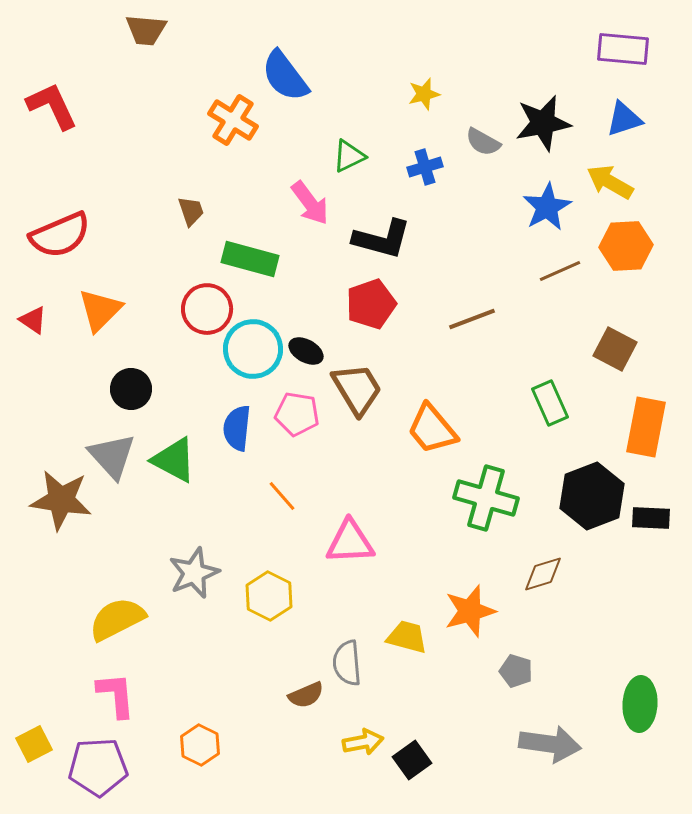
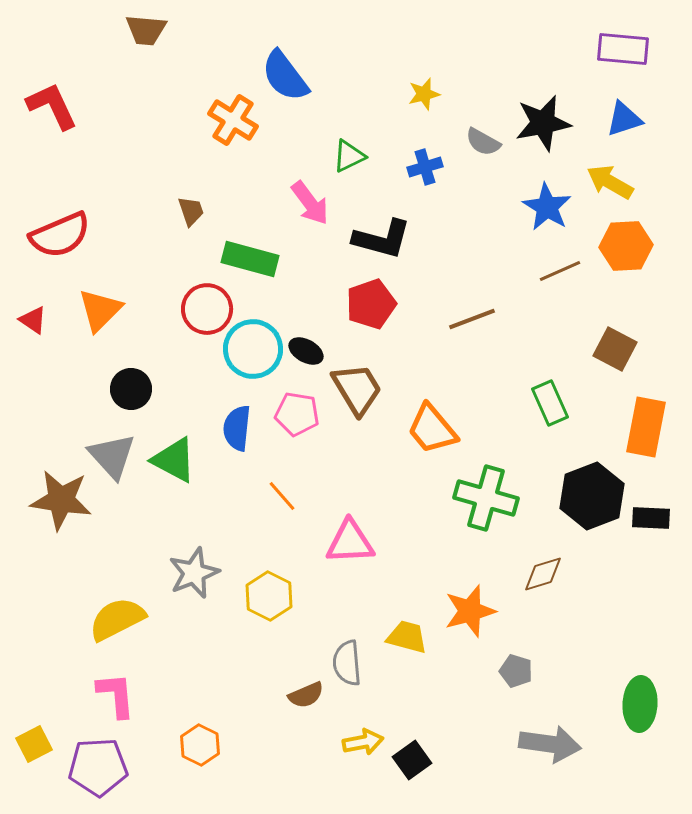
blue star at (547, 207): rotated 12 degrees counterclockwise
